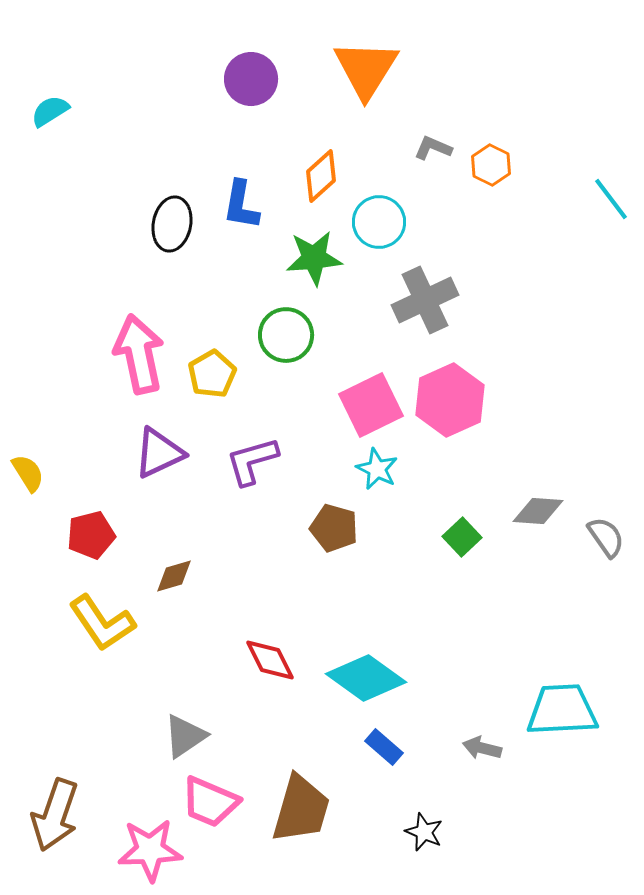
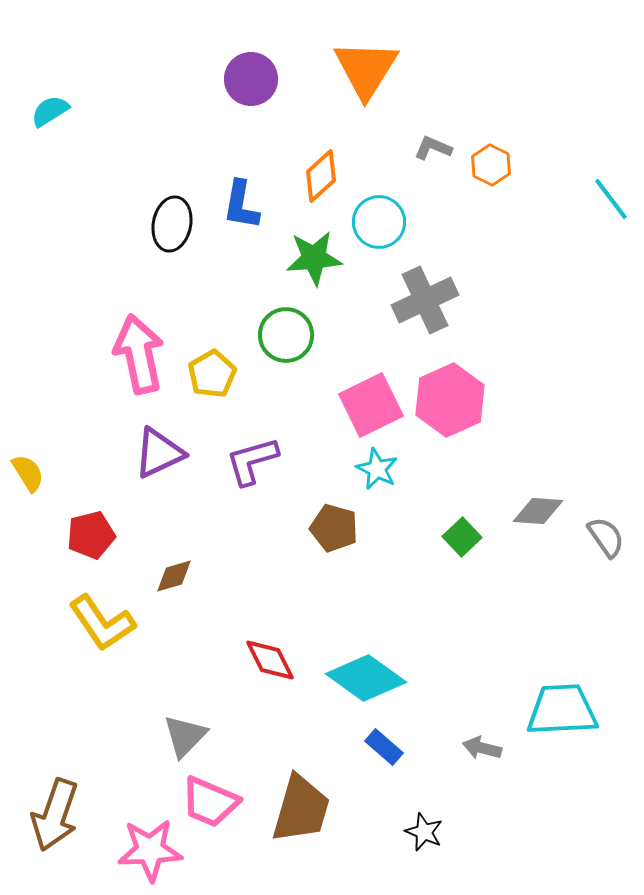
gray triangle: rotated 12 degrees counterclockwise
